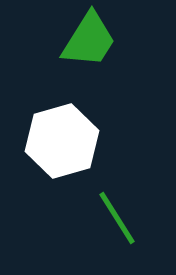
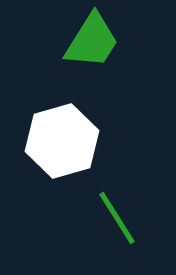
green trapezoid: moved 3 px right, 1 px down
